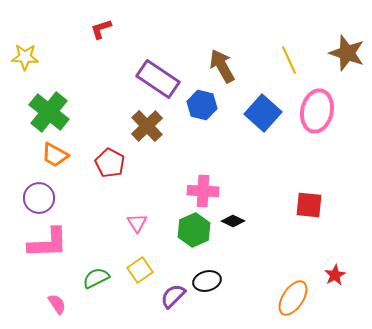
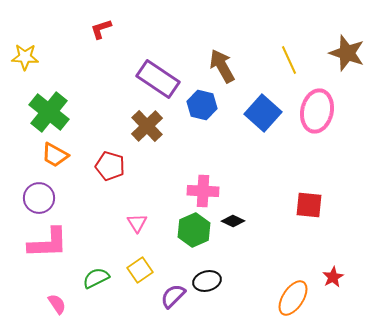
red pentagon: moved 3 px down; rotated 12 degrees counterclockwise
red star: moved 2 px left, 2 px down
